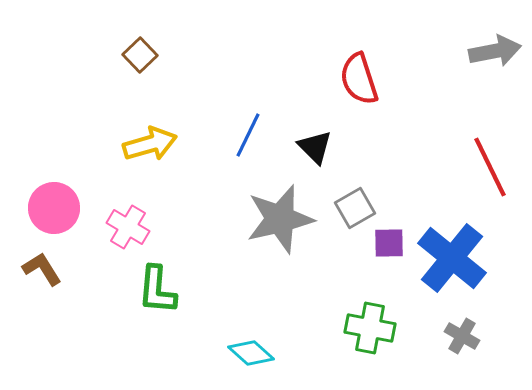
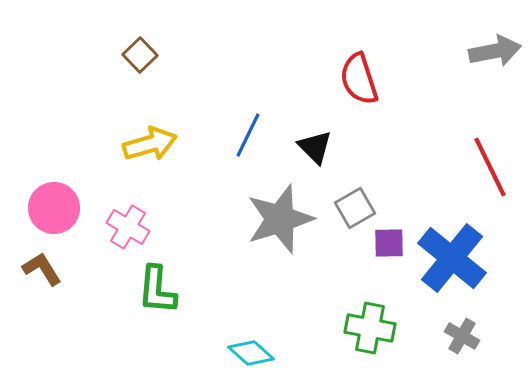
gray star: rotated 4 degrees counterclockwise
